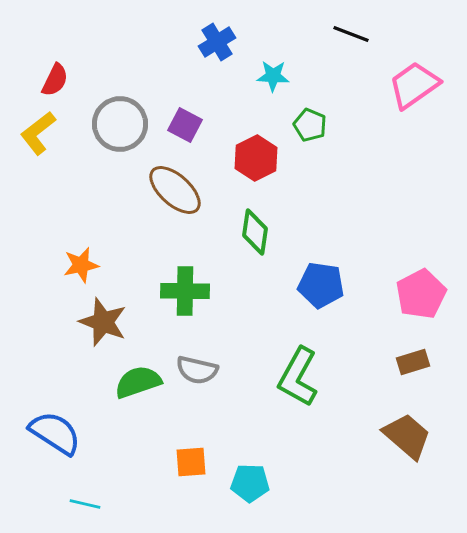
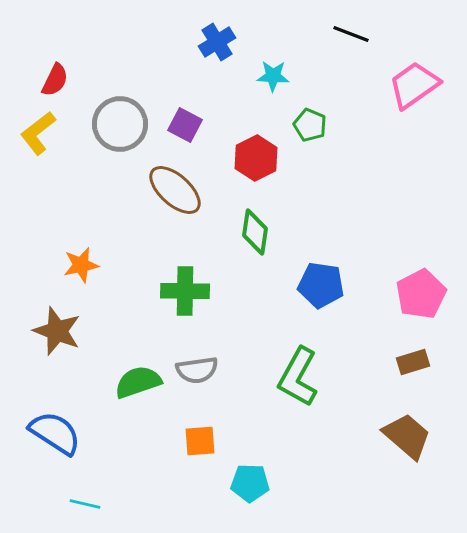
brown star: moved 46 px left, 9 px down
gray semicircle: rotated 21 degrees counterclockwise
orange square: moved 9 px right, 21 px up
